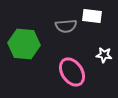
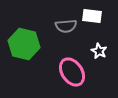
green hexagon: rotated 8 degrees clockwise
white star: moved 5 px left, 4 px up; rotated 21 degrees clockwise
